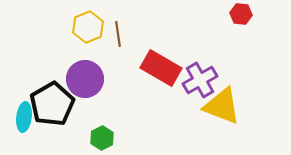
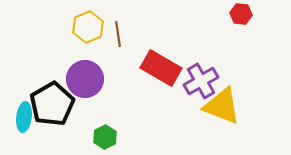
purple cross: moved 1 px right, 1 px down
green hexagon: moved 3 px right, 1 px up
